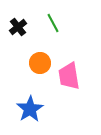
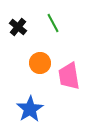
black cross: rotated 12 degrees counterclockwise
